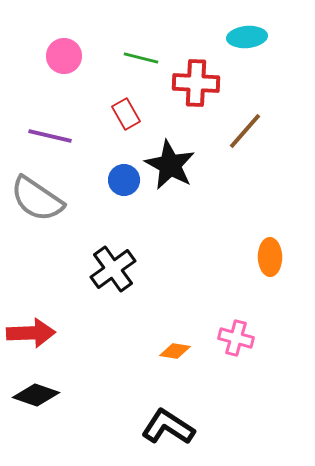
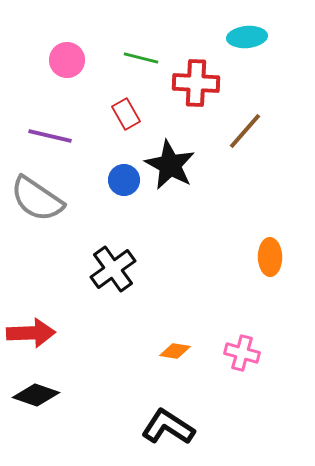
pink circle: moved 3 px right, 4 px down
pink cross: moved 6 px right, 15 px down
